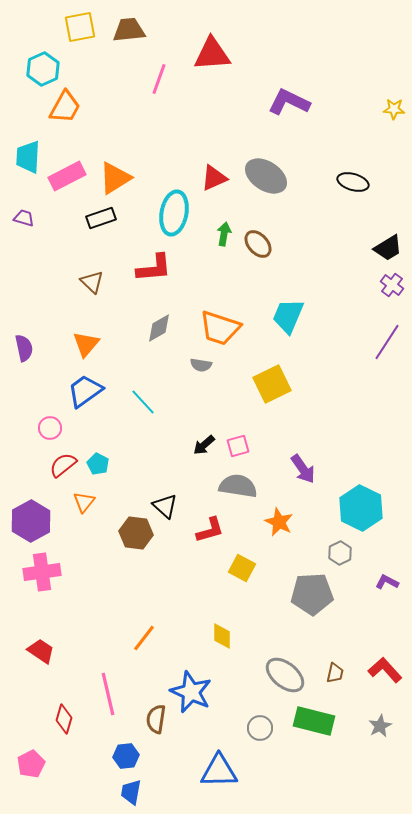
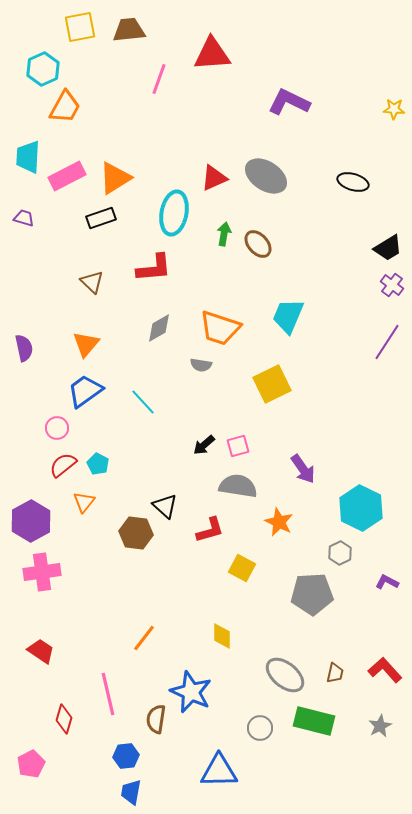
pink circle at (50, 428): moved 7 px right
